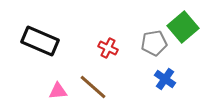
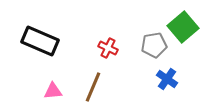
gray pentagon: moved 2 px down
blue cross: moved 2 px right
brown line: rotated 72 degrees clockwise
pink triangle: moved 5 px left
